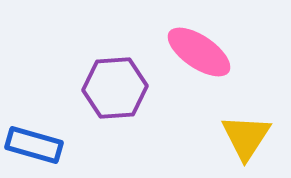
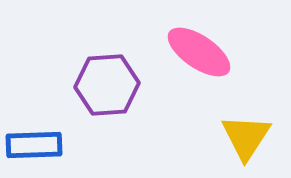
purple hexagon: moved 8 px left, 3 px up
blue rectangle: rotated 18 degrees counterclockwise
